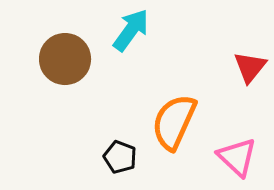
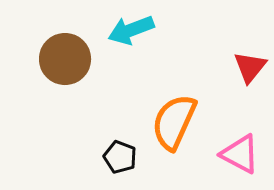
cyan arrow: rotated 147 degrees counterclockwise
pink triangle: moved 3 px right, 3 px up; rotated 15 degrees counterclockwise
